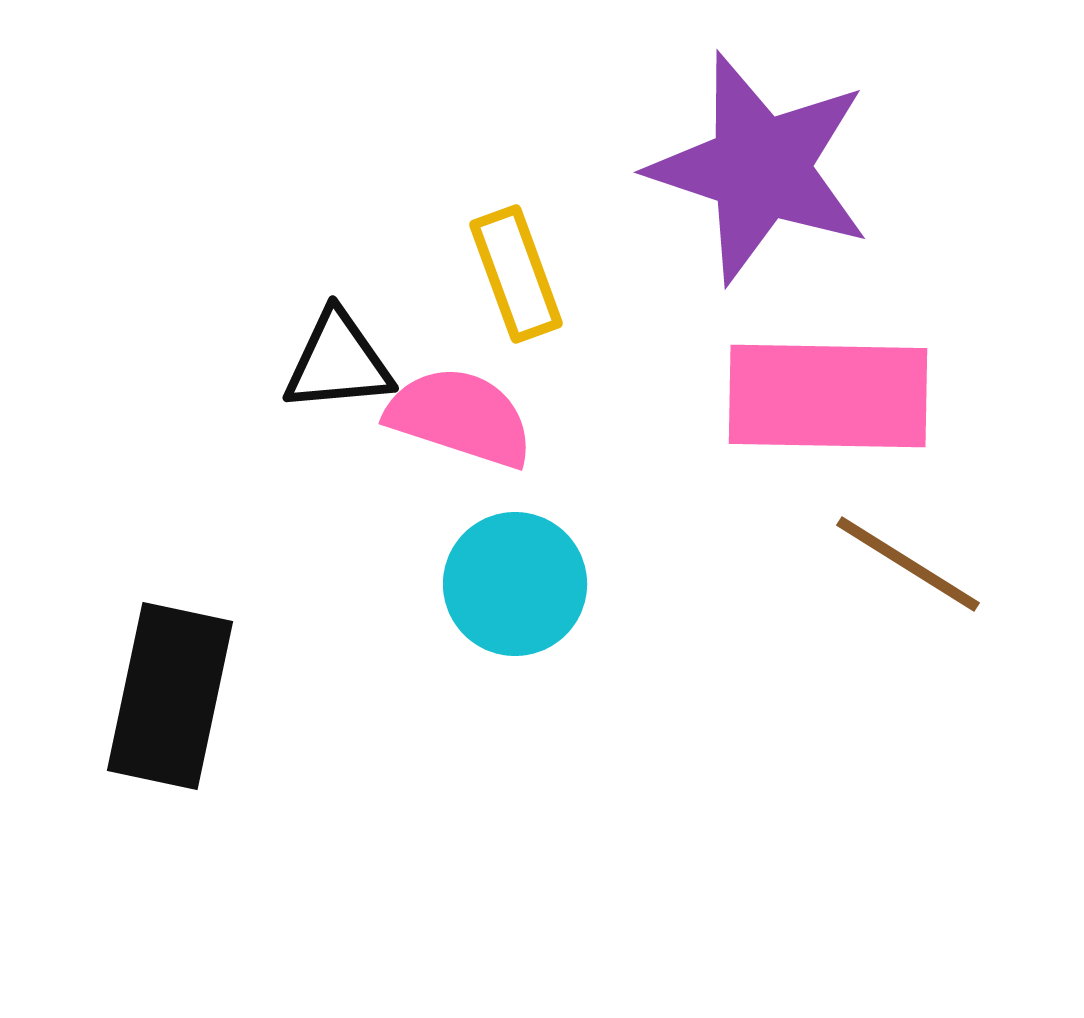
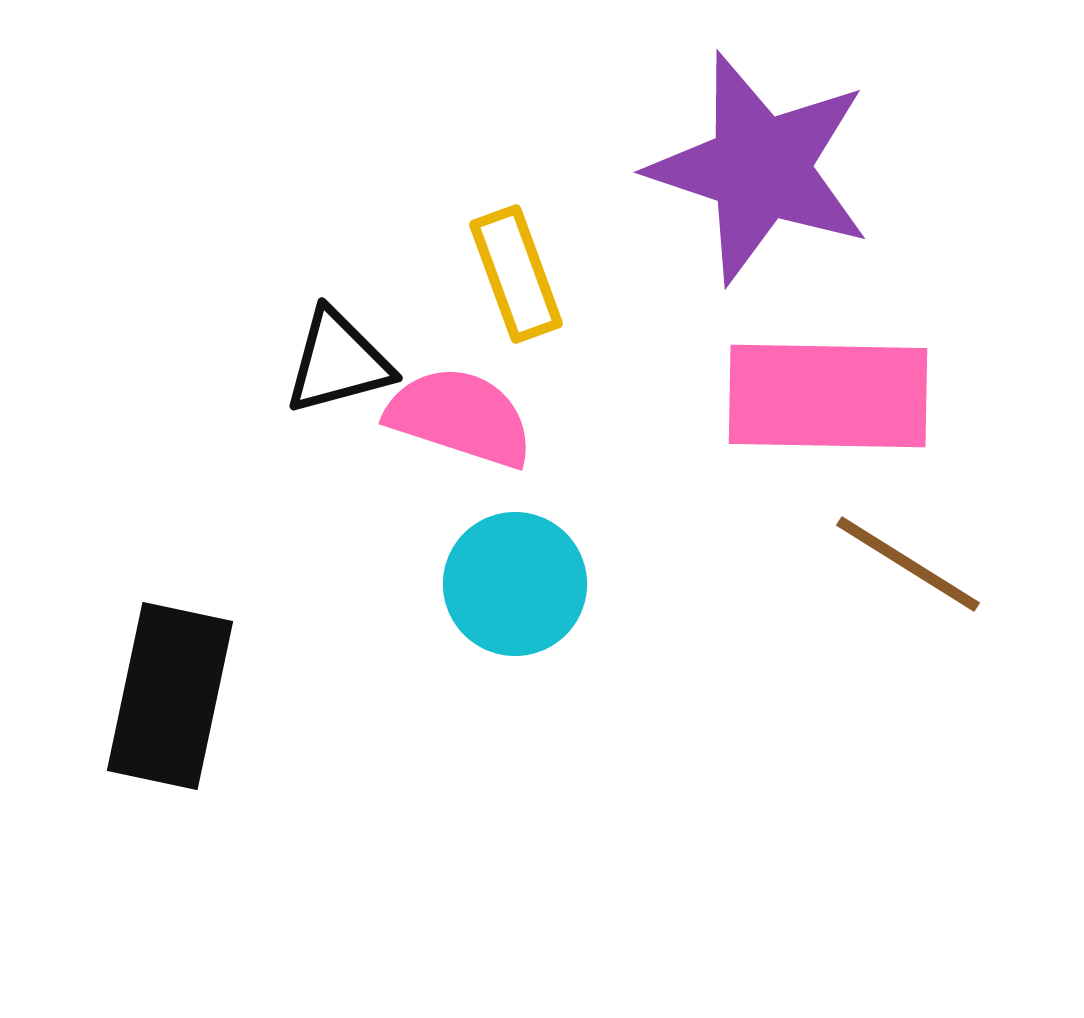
black triangle: rotated 10 degrees counterclockwise
